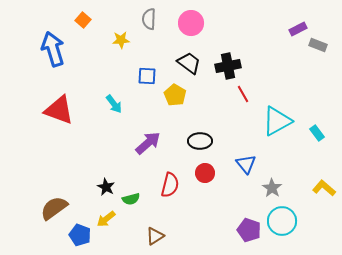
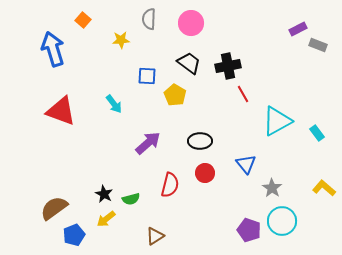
red triangle: moved 2 px right, 1 px down
black star: moved 2 px left, 7 px down
blue pentagon: moved 6 px left; rotated 30 degrees clockwise
